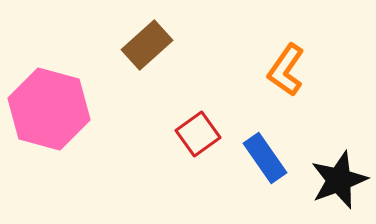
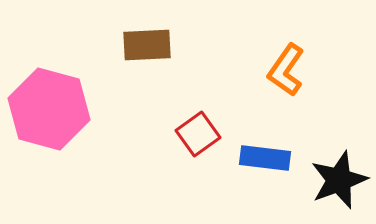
brown rectangle: rotated 39 degrees clockwise
blue rectangle: rotated 48 degrees counterclockwise
